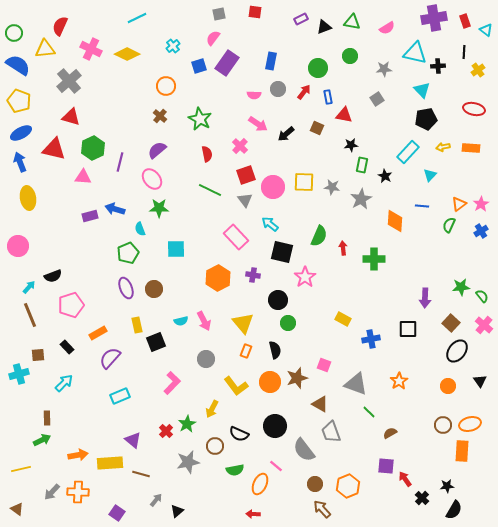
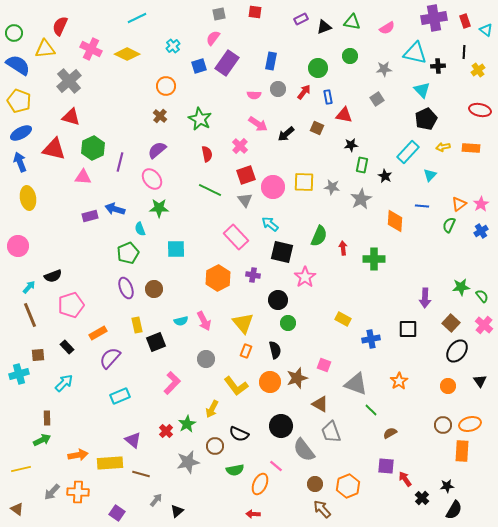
red ellipse at (474, 109): moved 6 px right, 1 px down
black pentagon at (426, 119): rotated 15 degrees counterclockwise
green line at (369, 412): moved 2 px right, 2 px up
black circle at (275, 426): moved 6 px right
